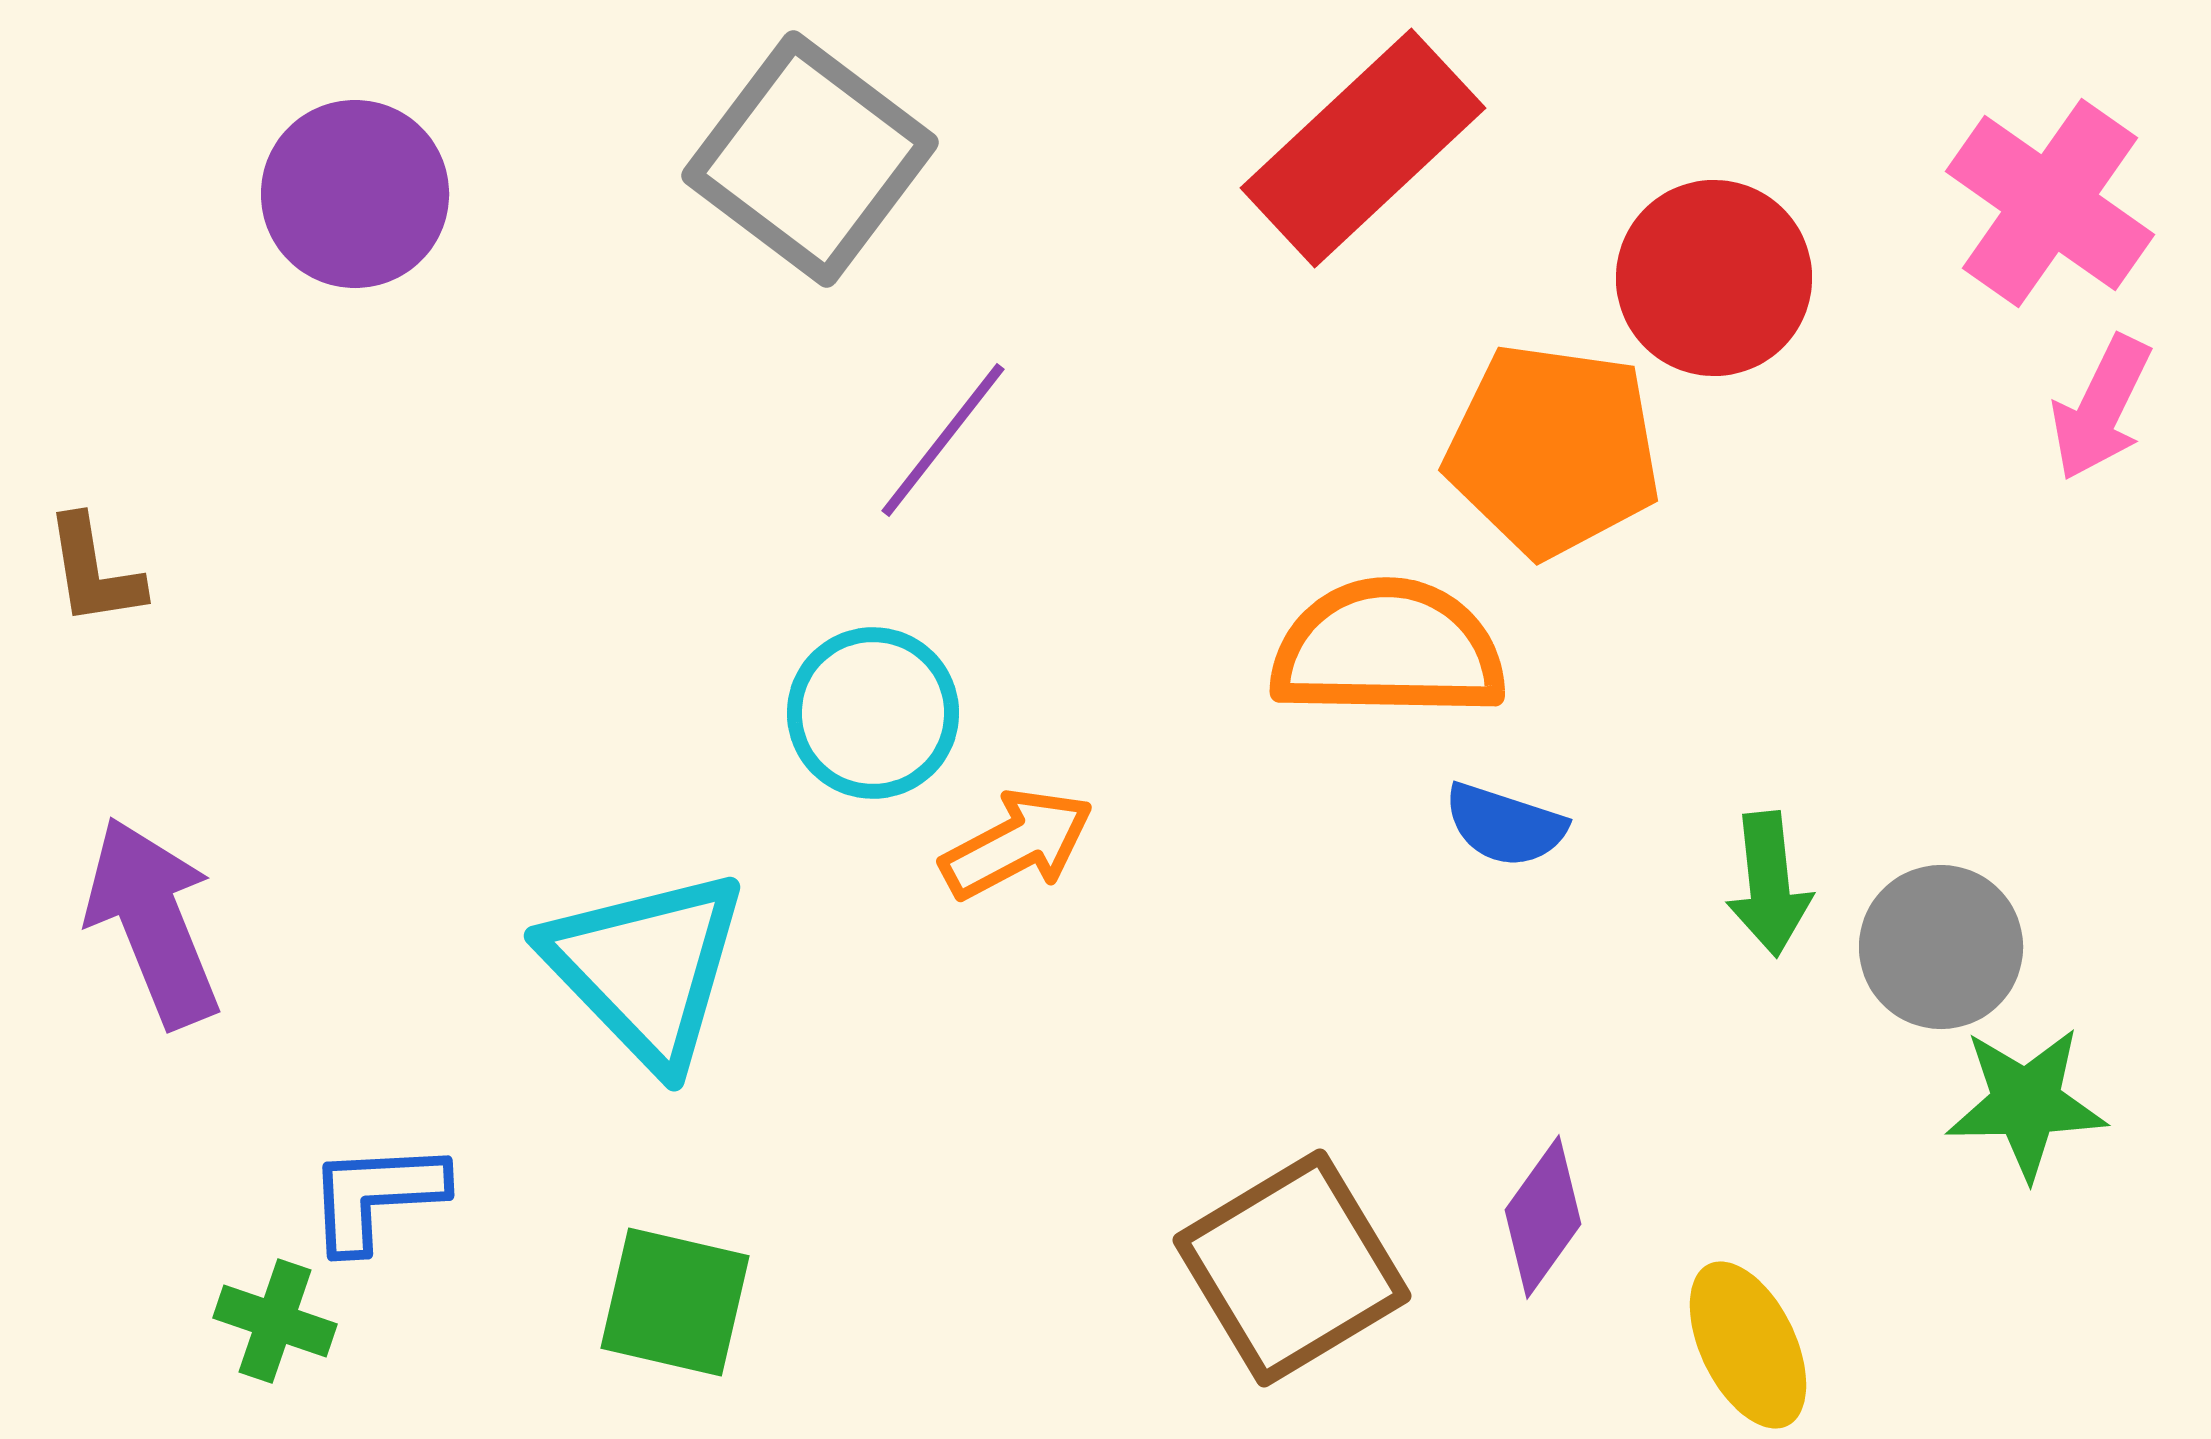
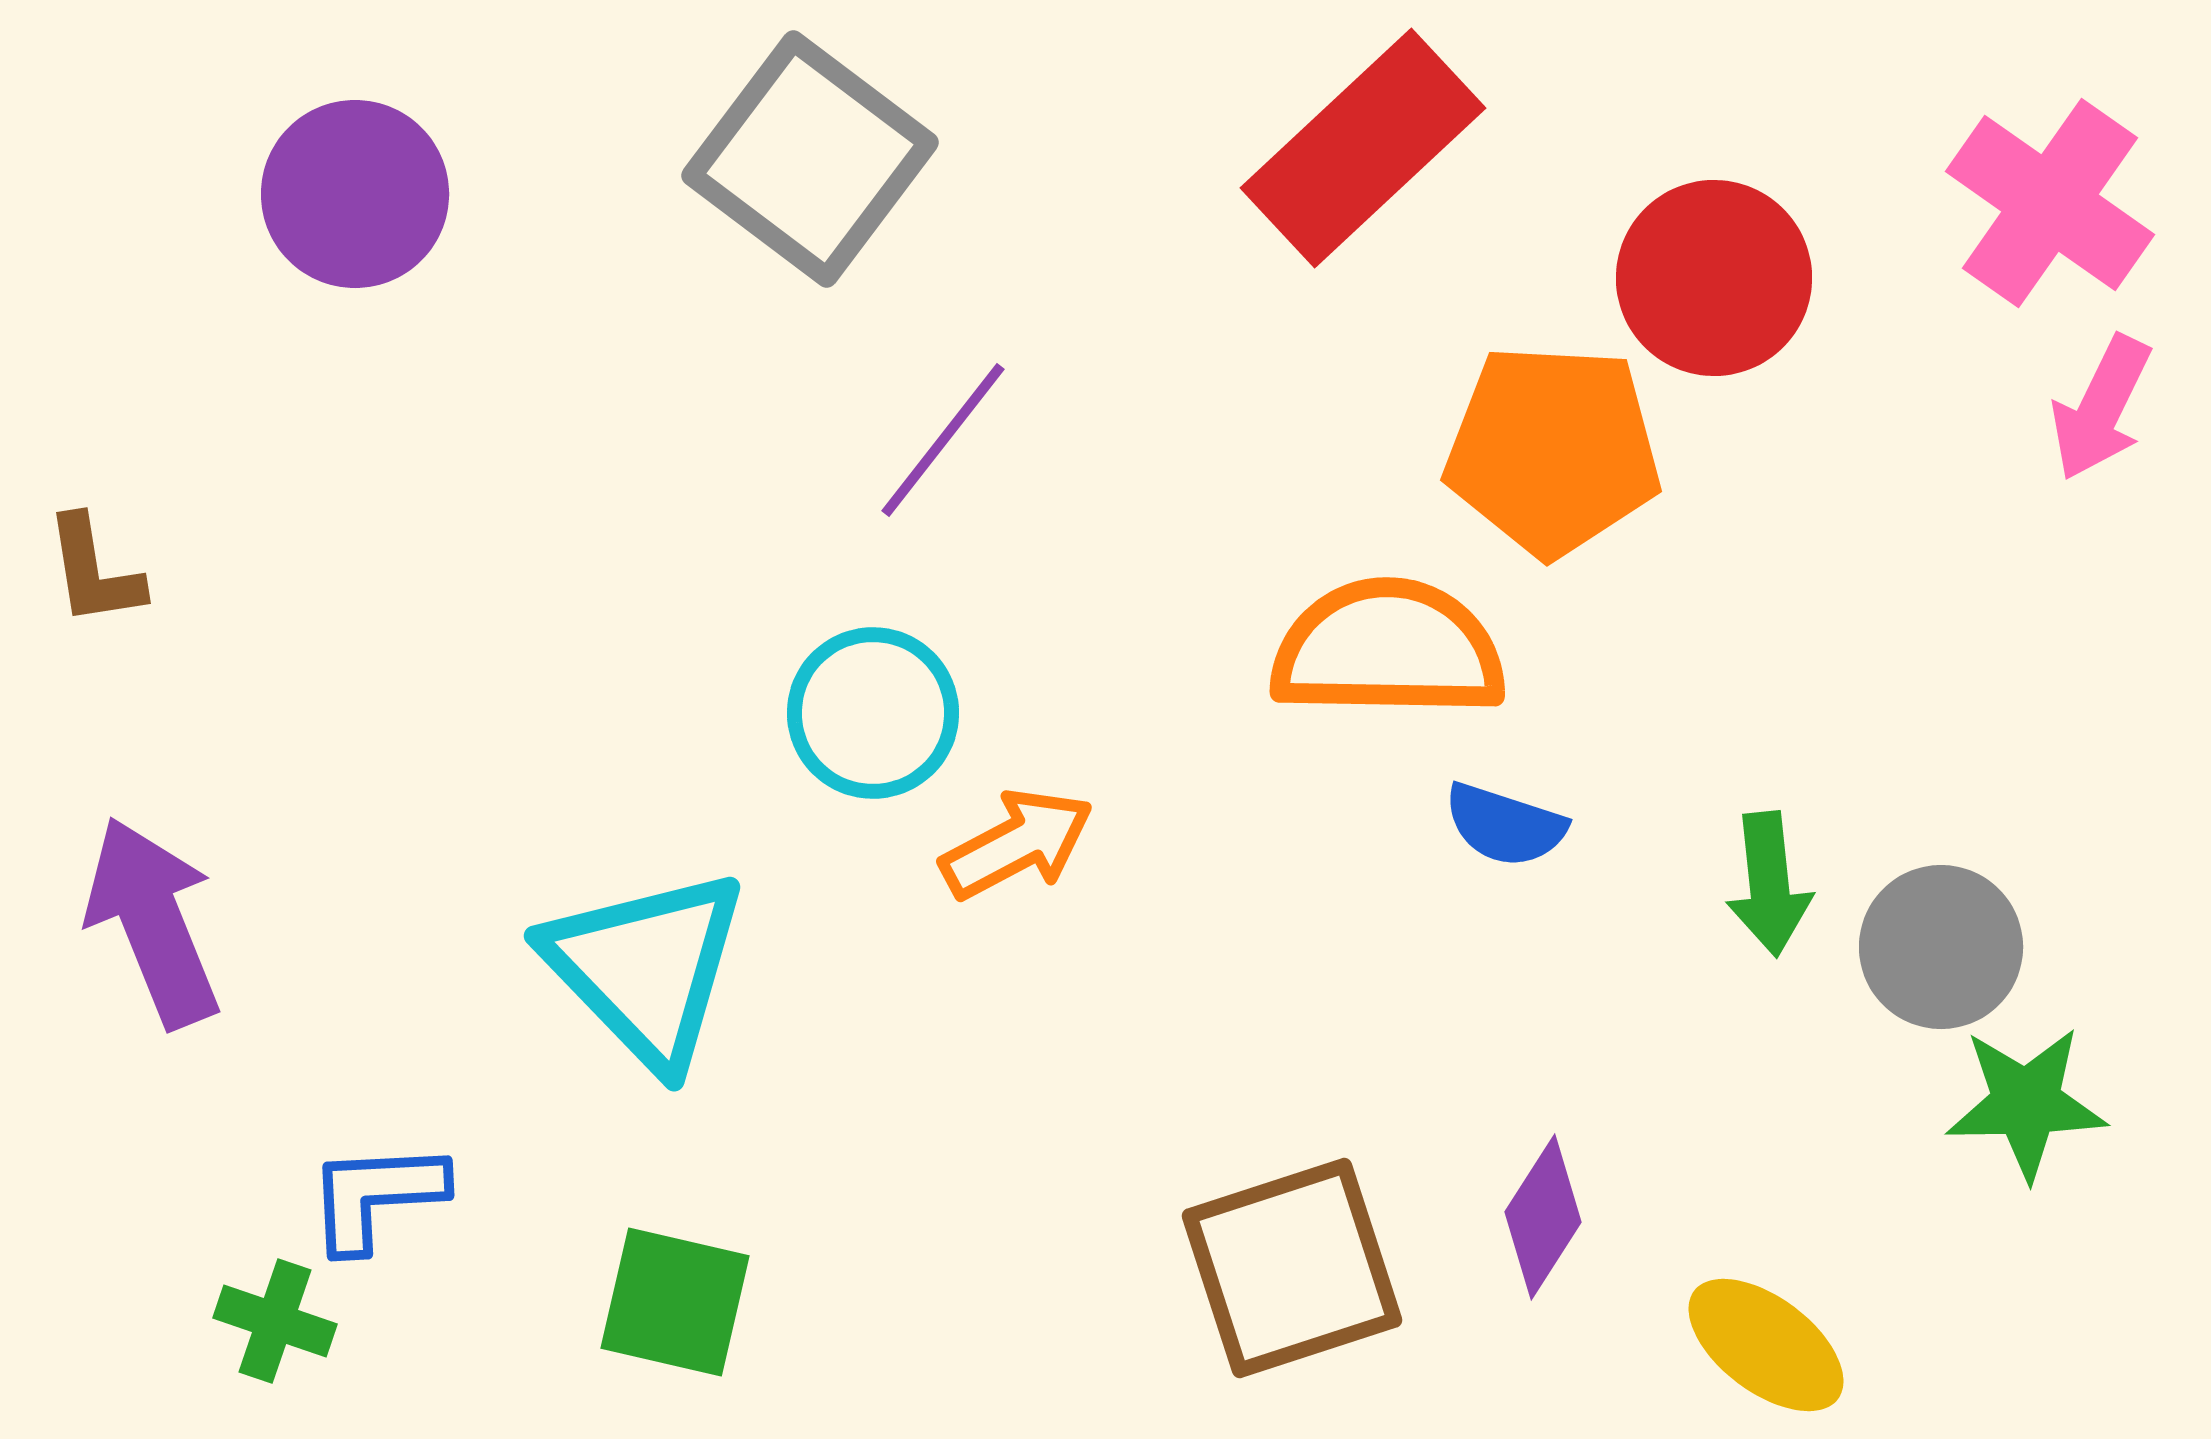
orange pentagon: rotated 5 degrees counterclockwise
purple diamond: rotated 3 degrees counterclockwise
brown square: rotated 13 degrees clockwise
yellow ellipse: moved 18 px right; rotated 27 degrees counterclockwise
